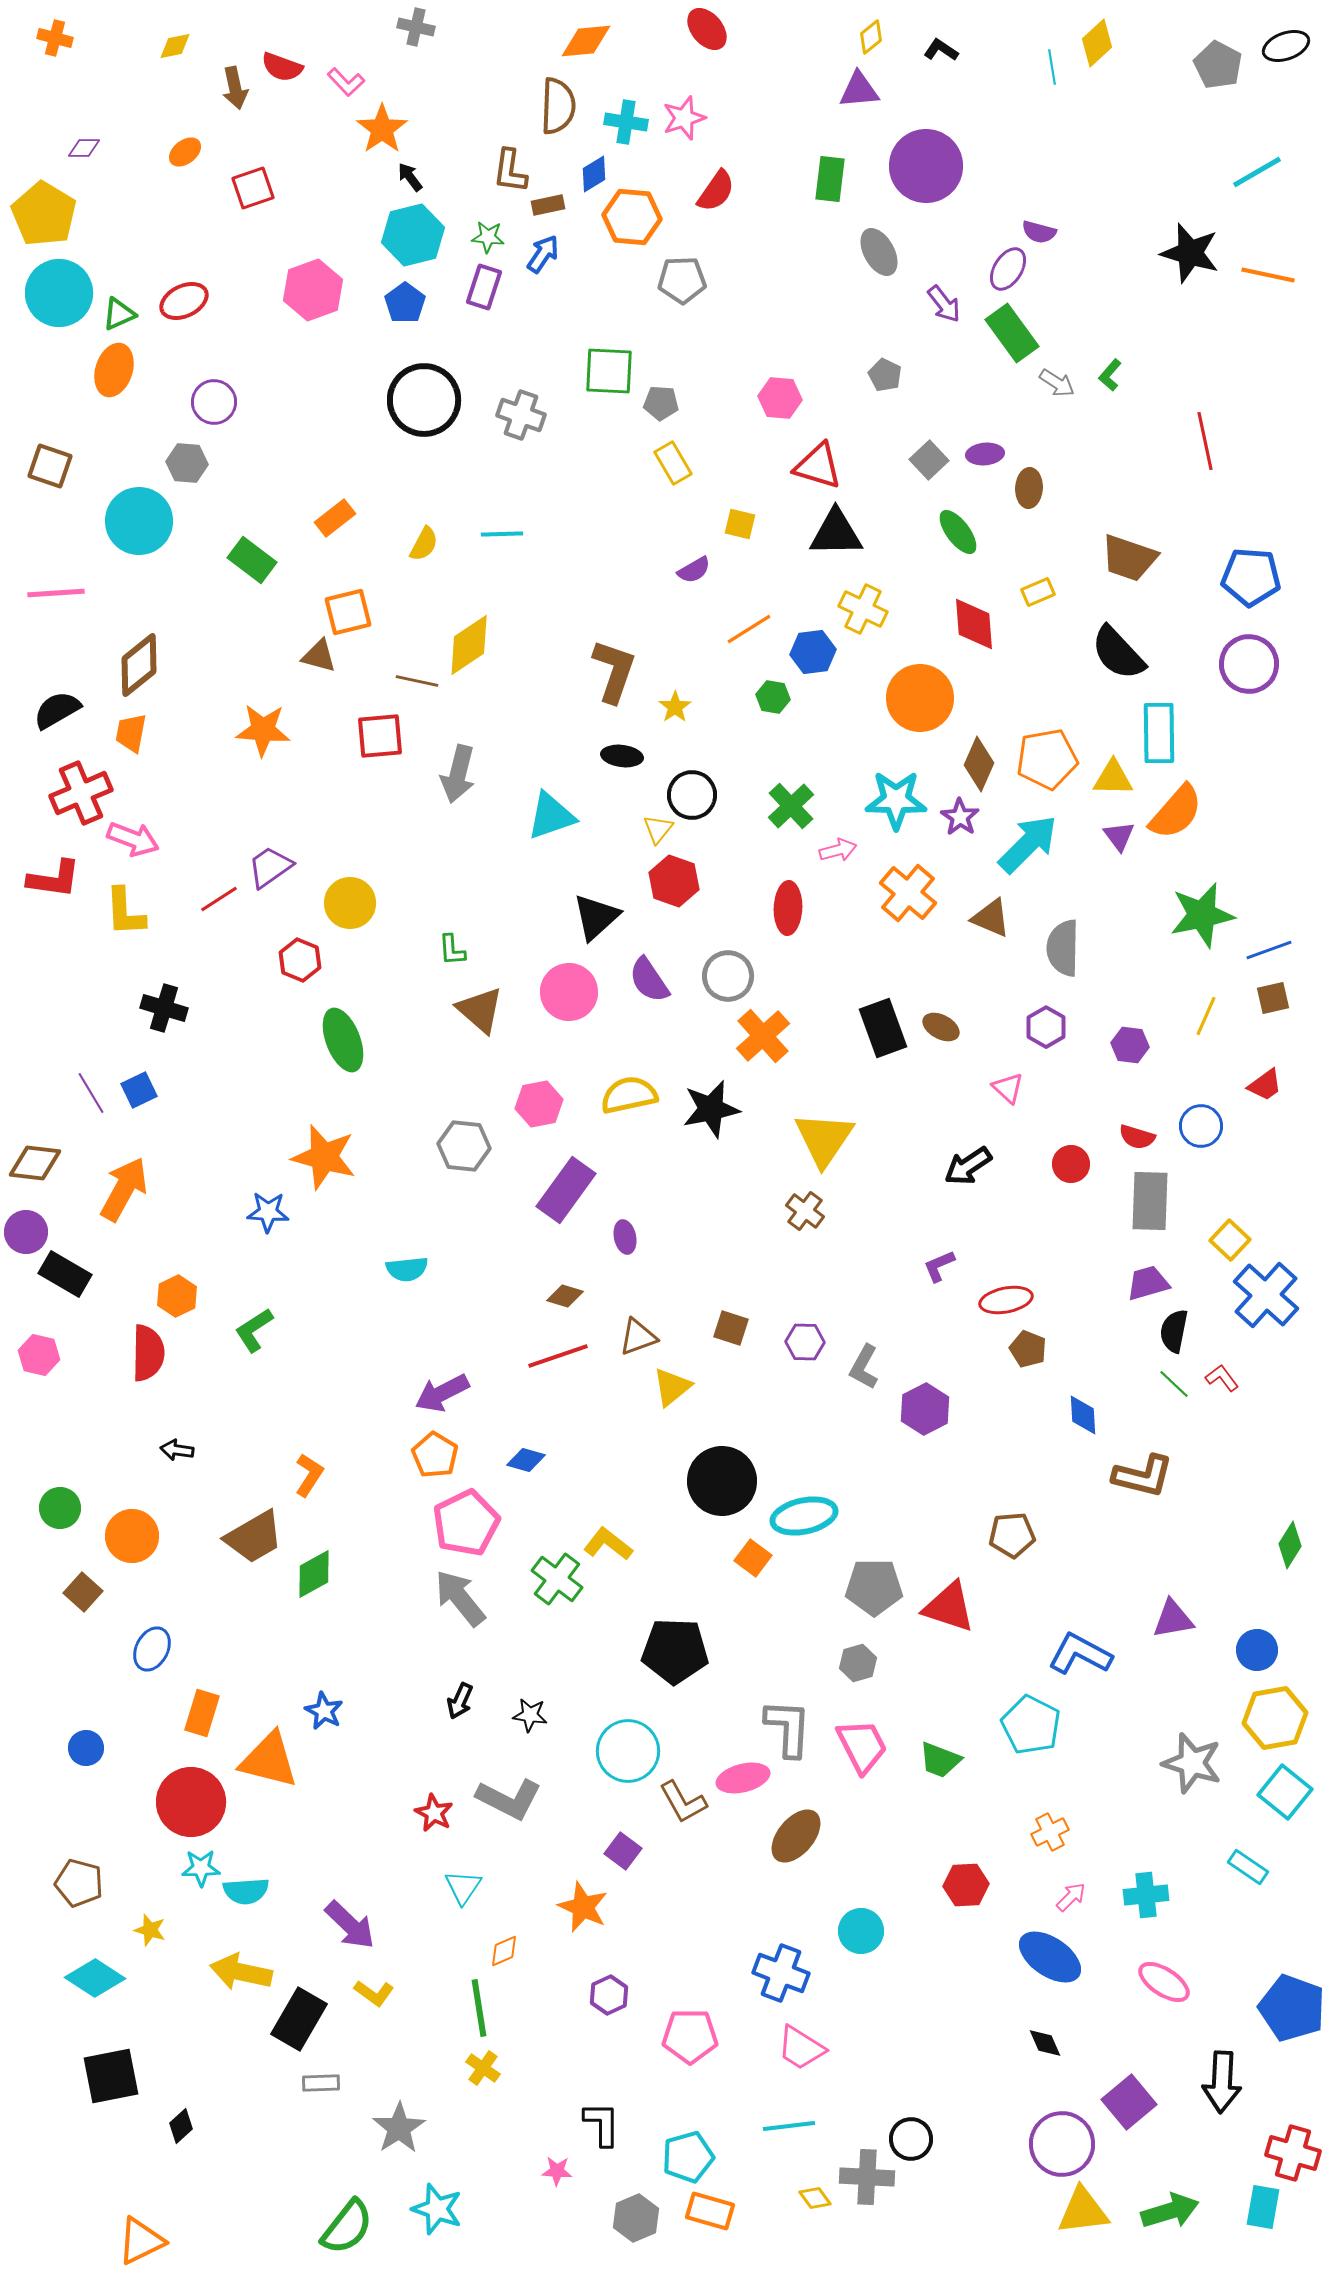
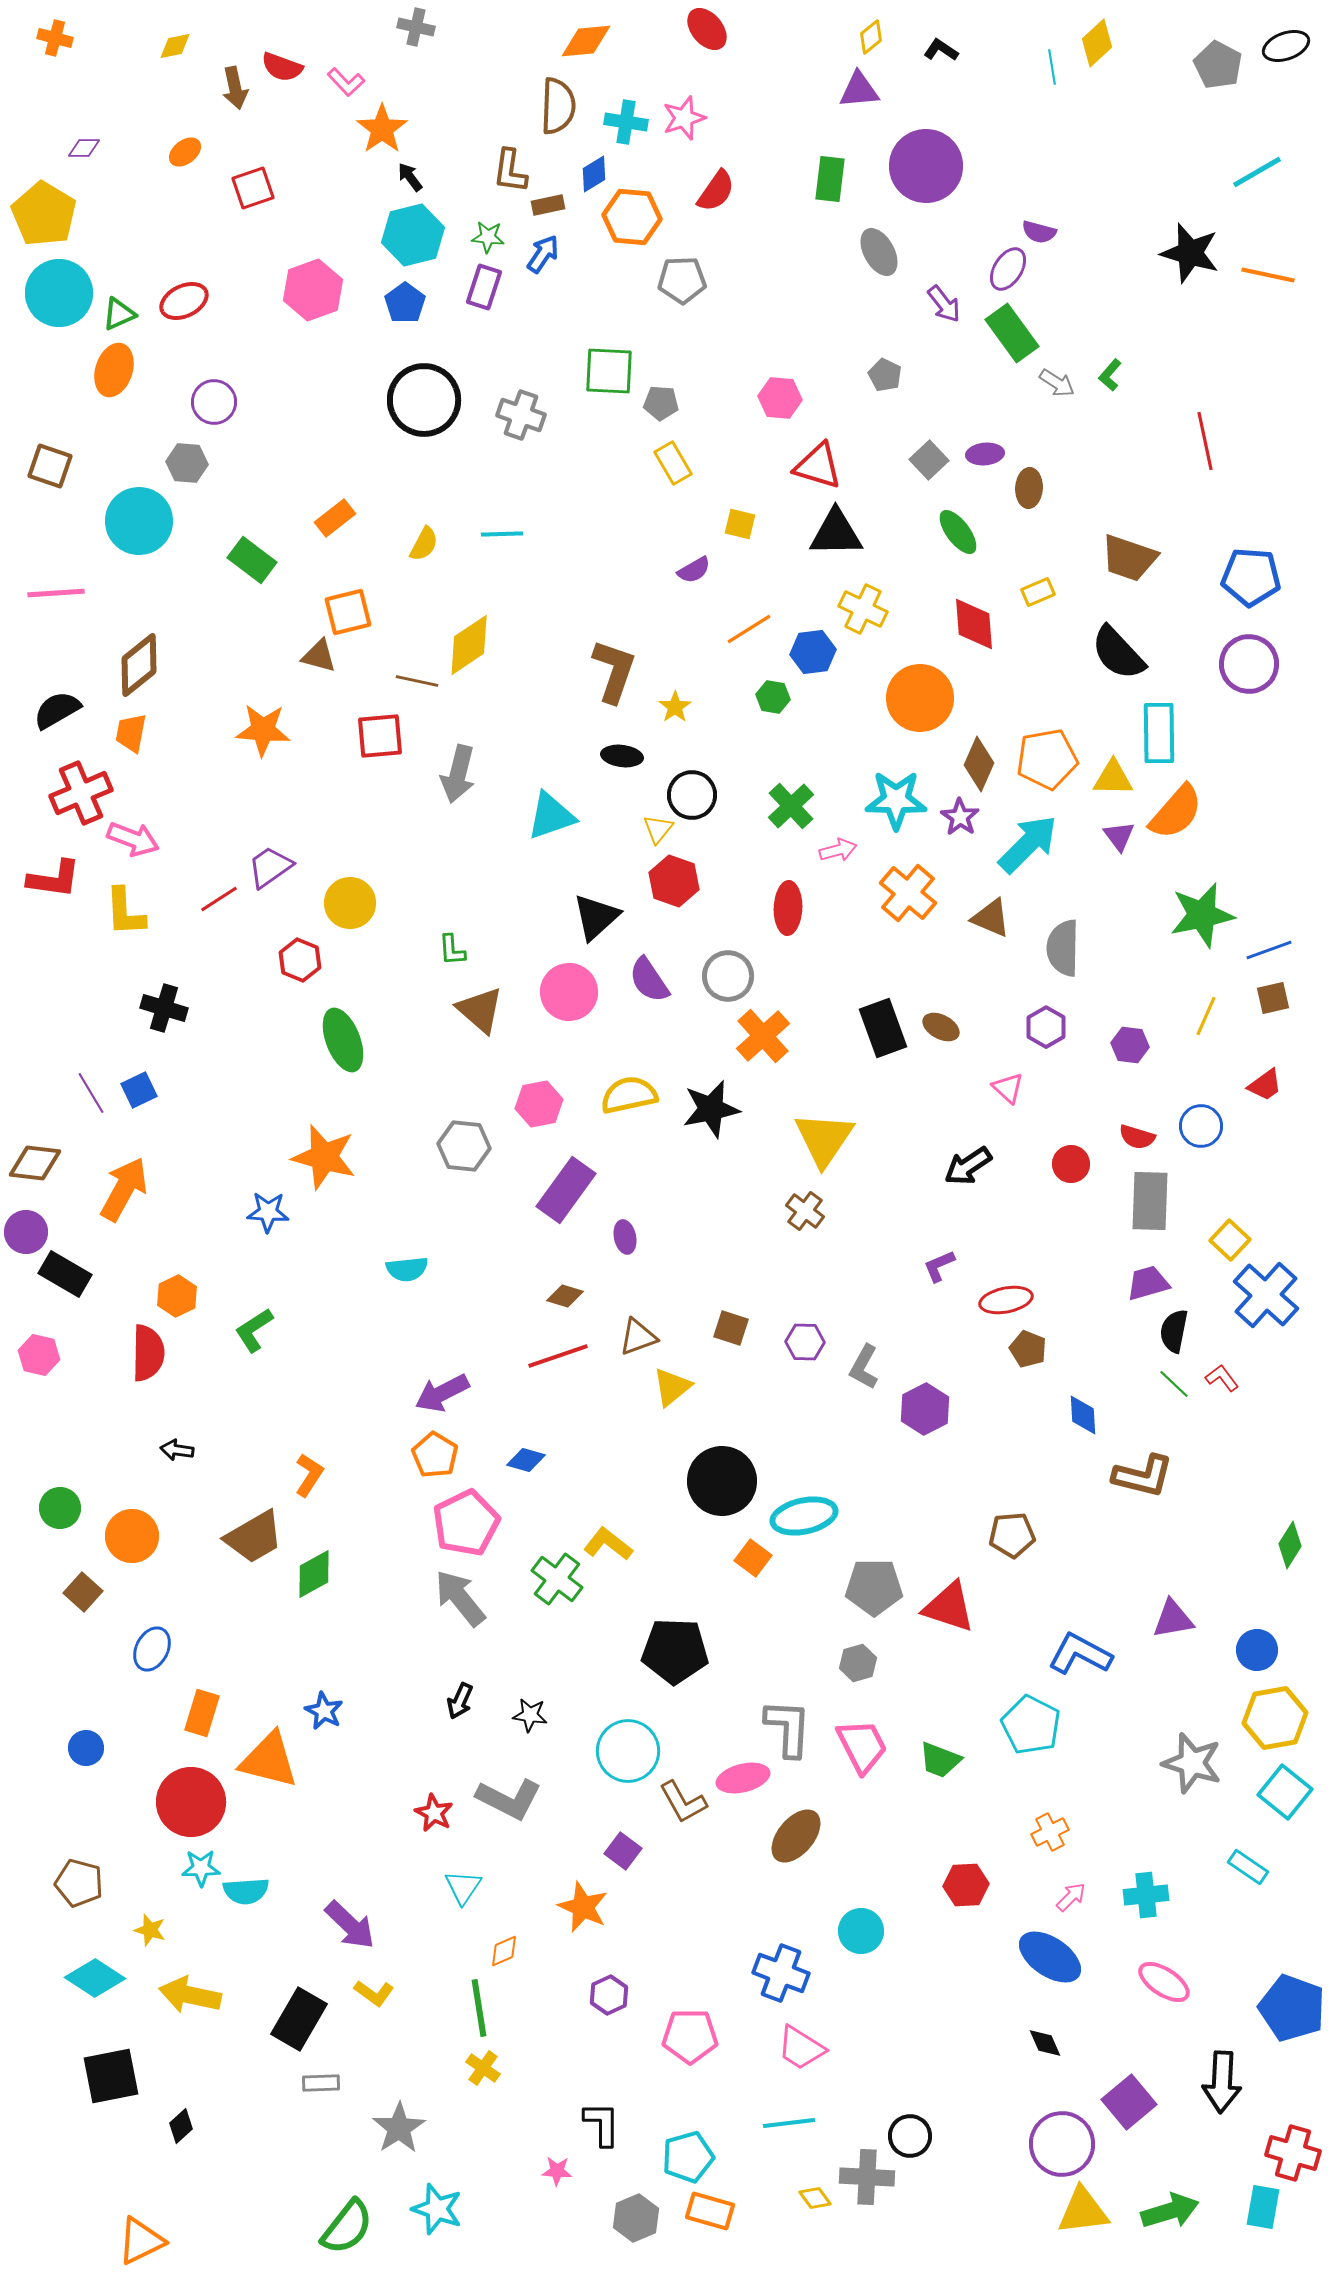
yellow arrow at (241, 1972): moved 51 px left, 23 px down
cyan line at (789, 2126): moved 3 px up
black circle at (911, 2139): moved 1 px left, 3 px up
